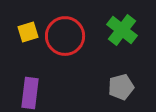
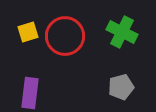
green cross: moved 2 px down; rotated 12 degrees counterclockwise
